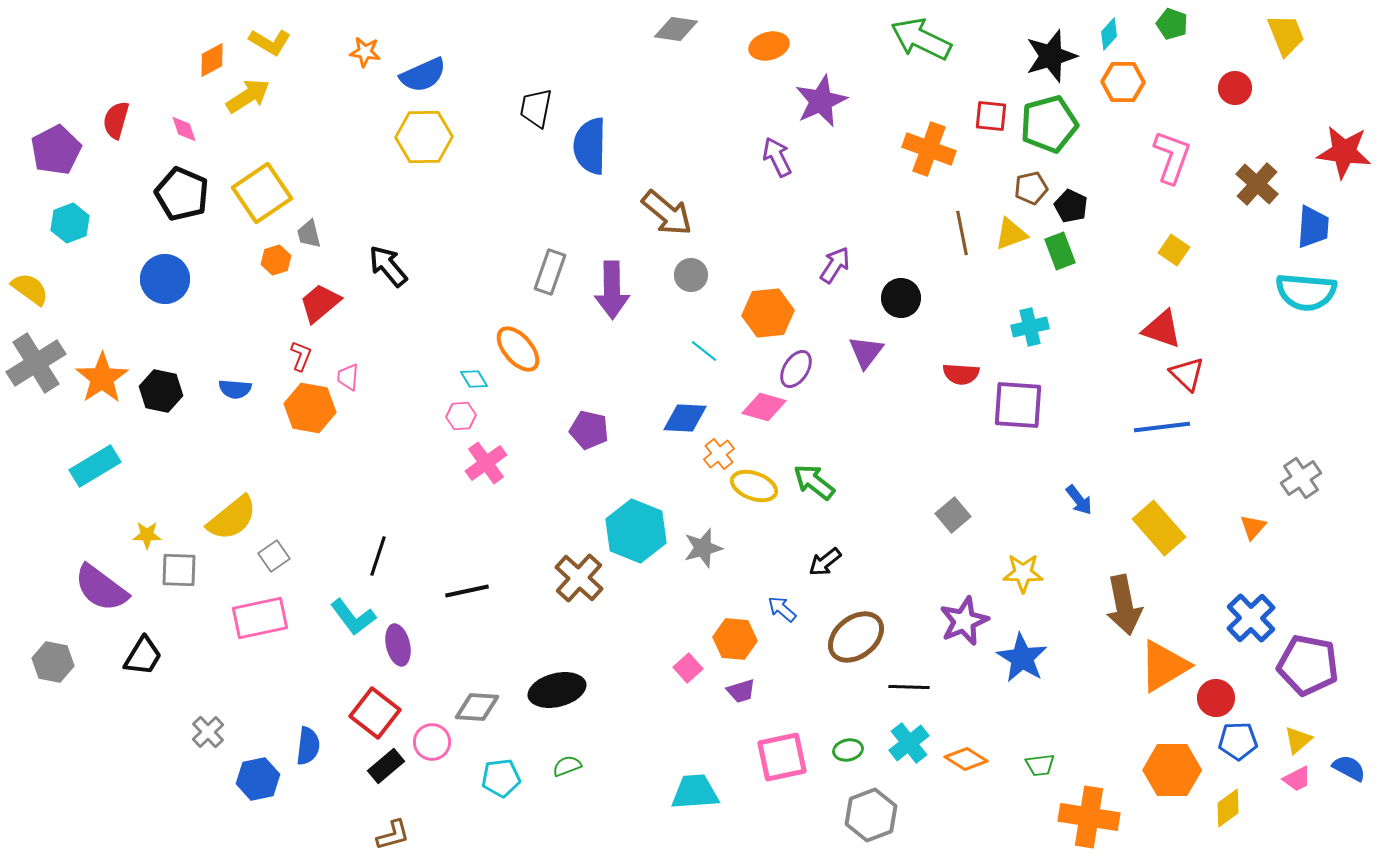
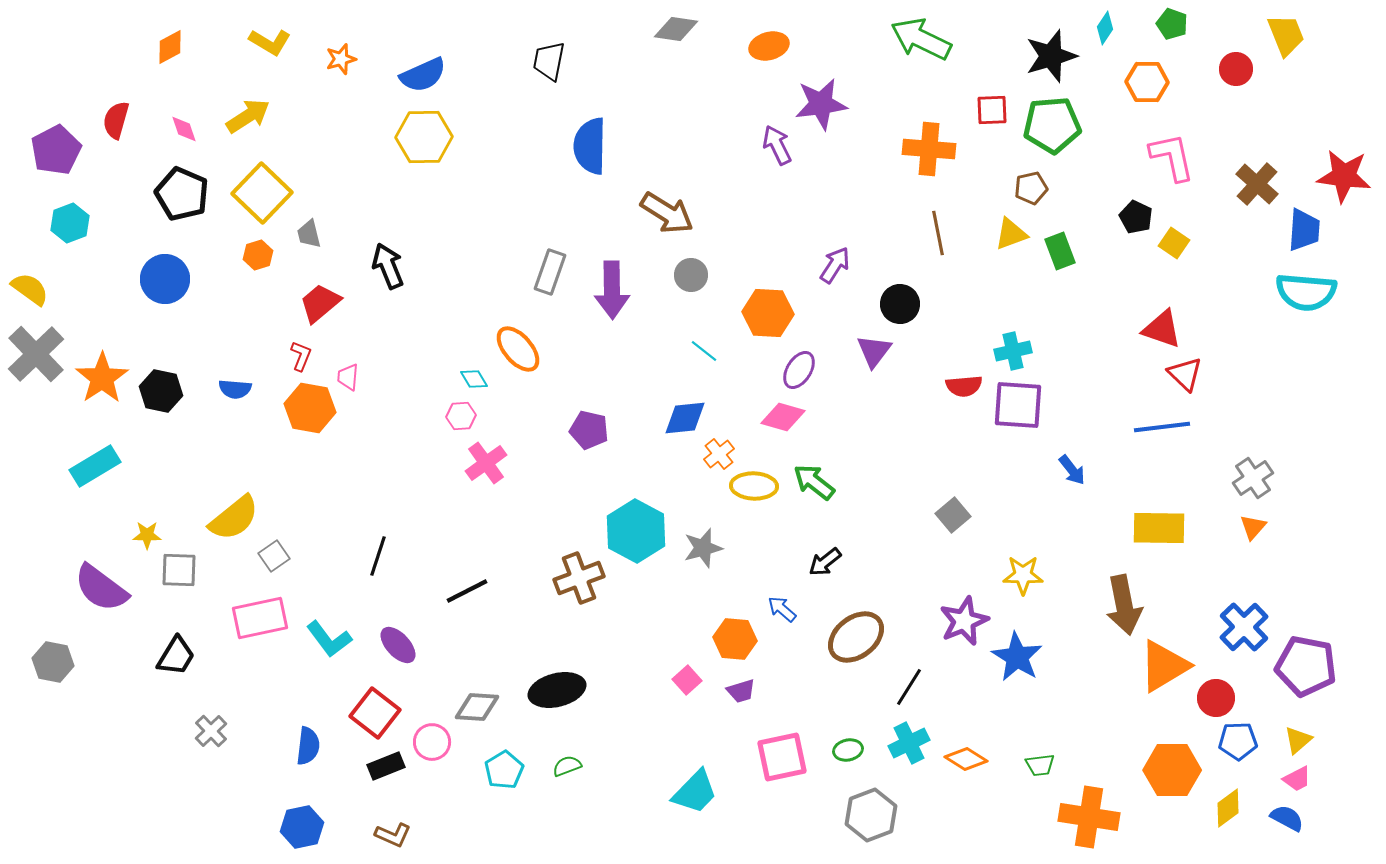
cyan diamond at (1109, 34): moved 4 px left, 6 px up; rotated 8 degrees counterclockwise
orange star at (365, 52): moved 24 px left, 7 px down; rotated 24 degrees counterclockwise
orange diamond at (212, 60): moved 42 px left, 13 px up
orange hexagon at (1123, 82): moved 24 px right
red circle at (1235, 88): moved 1 px right, 19 px up
yellow arrow at (248, 96): moved 20 px down
purple star at (821, 101): moved 3 px down; rotated 16 degrees clockwise
black trapezoid at (536, 108): moved 13 px right, 47 px up
red square at (991, 116): moved 1 px right, 6 px up; rotated 8 degrees counterclockwise
green pentagon at (1049, 124): moved 3 px right, 1 px down; rotated 10 degrees clockwise
orange cross at (929, 149): rotated 15 degrees counterclockwise
red star at (1344, 152): moved 24 px down
purple arrow at (777, 157): moved 12 px up
pink L-shape at (1172, 157): rotated 32 degrees counterclockwise
yellow square at (262, 193): rotated 12 degrees counterclockwise
black pentagon at (1071, 206): moved 65 px right, 11 px down
brown arrow at (667, 213): rotated 8 degrees counterclockwise
blue trapezoid at (1313, 227): moved 9 px left, 3 px down
brown line at (962, 233): moved 24 px left
yellow square at (1174, 250): moved 7 px up
orange hexagon at (276, 260): moved 18 px left, 5 px up
black arrow at (388, 266): rotated 18 degrees clockwise
black circle at (901, 298): moved 1 px left, 6 px down
orange hexagon at (768, 313): rotated 9 degrees clockwise
cyan cross at (1030, 327): moved 17 px left, 24 px down
purple triangle at (866, 352): moved 8 px right, 1 px up
gray cross at (36, 363): moved 9 px up; rotated 12 degrees counterclockwise
purple ellipse at (796, 369): moved 3 px right, 1 px down
red semicircle at (961, 374): moved 3 px right, 12 px down; rotated 9 degrees counterclockwise
red triangle at (1187, 374): moved 2 px left
pink diamond at (764, 407): moved 19 px right, 10 px down
blue diamond at (685, 418): rotated 9 degrees counterclockwise
gray cross at (1301, 478): moved 48 px left
yellow ellipse at (754, 486): rotated 18 degrees counterclockwise
blue arrow at (1079, 500): moved 7 px left, 30 px up
yellow semicircle at (232, 518): moved 2 px right
yellow rectangle at (1159, 528): rotated 48 degrees counterclockwise
cyan hexagon at (636, 531): rotated 6 degrees clockwise
yellow star at (1023, 573): moved 2 px down
brown cross at (579, 578): rotated 27 degrees clockwise
black line at (467, 591): rotated 15 degrees counterclockwise
cyan L-shape at (353, 617): moved 24 px left, 22 px down
blue cross at (1251, 618): moved 7 px left, 9 px down
purple ellipse at (398, 645): rotated 30 degrees counterclockwise
black trapezoid at (143, 656): moved 33 px right
blue star at (1022, 658): moved 5 px left, 1 px up
purple pentagon at (1308, 665): moved 2 px left, 1 px down
pink square at (688, 668): moved 1 px left, 12 px down
black line at (909, 687): rotated 60 degrees counterclockwise
gray cross at (208, 732): moved 3 px right, 1 px up
cyan cross at (909, 743): rotated 12 degrees clockwise
black rectangle at (386, 766): rotated 18 degrees clockwise
blue semicircle at (1349, 768): moved 62 px left, 50 px down
cyan pentagon at (501, 778): moved 3 px right, 8 px up; rotated 24 degrees counterclockwise
blue hexagon at (258, 779): moved 44 px right, 48 px down
cyan trapezoid at (695, 792): rotated 138 degrees clockwise
brown L-shape at (393, 835): rotated 39 degrees clockwise
